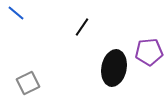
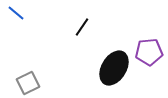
black ellipse: rotated 20 degrees clockwise
